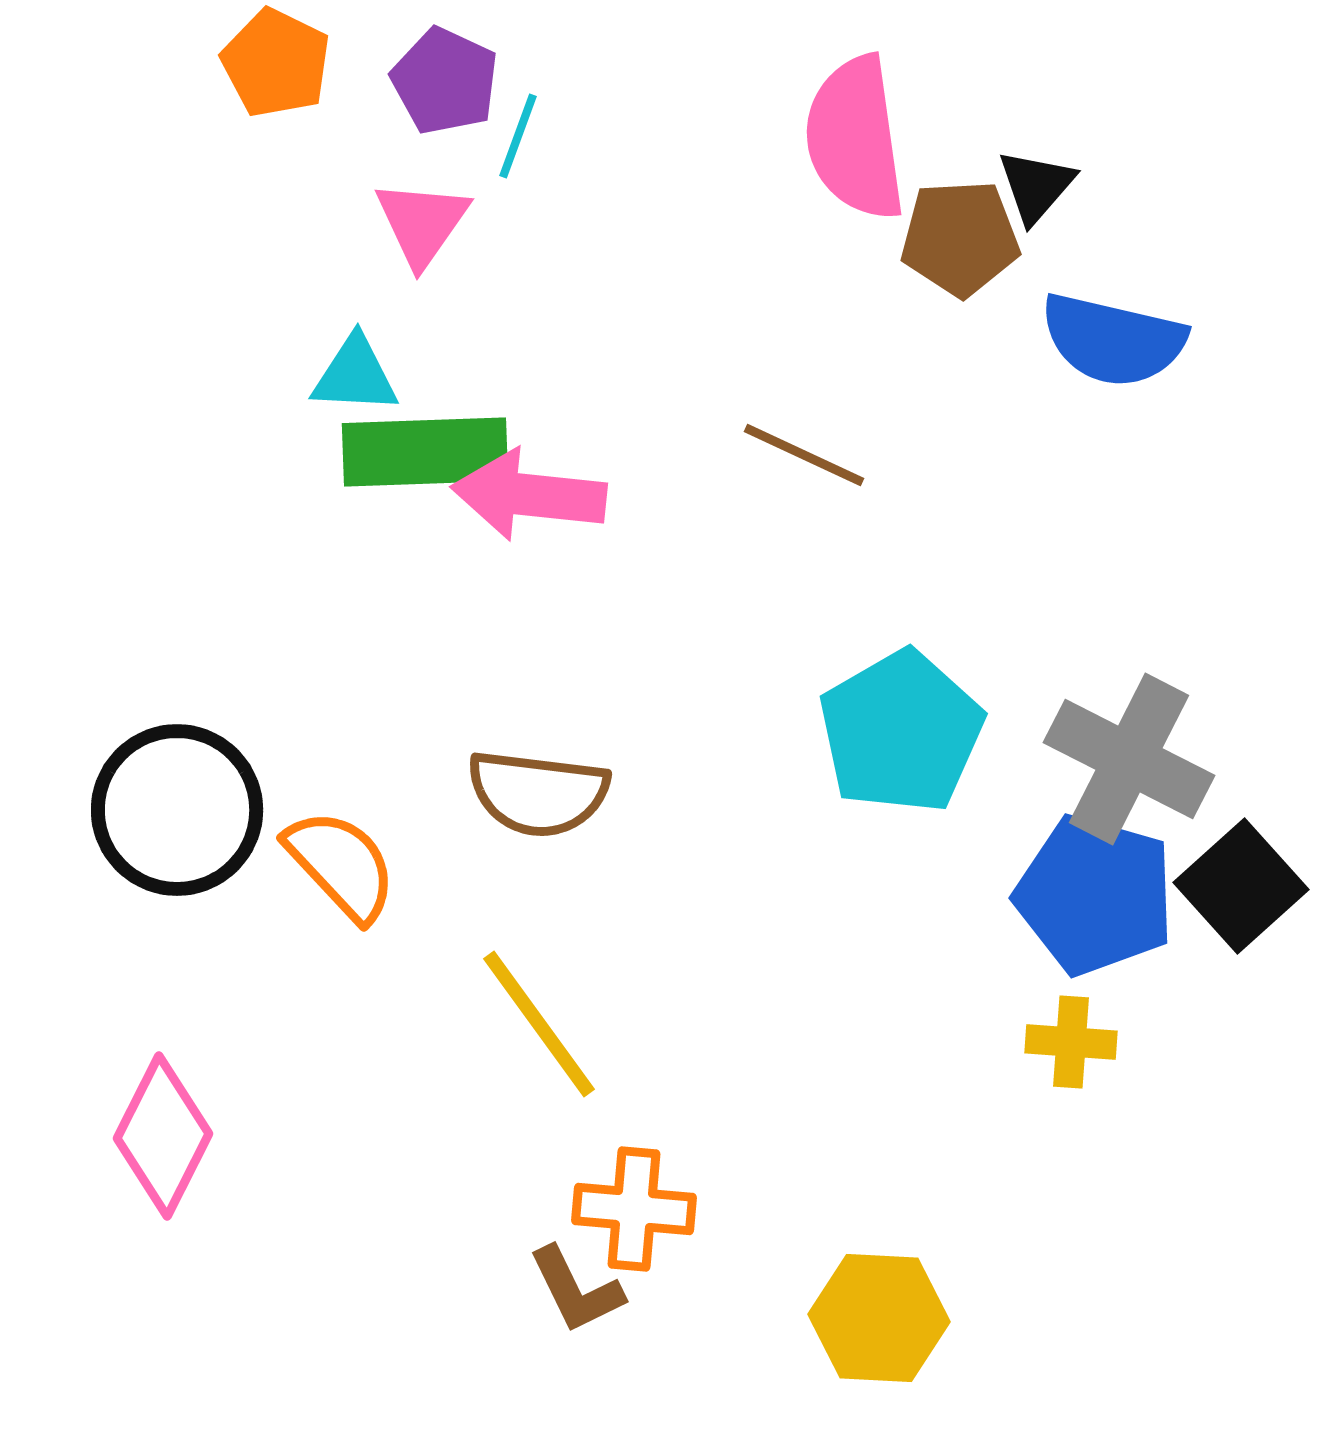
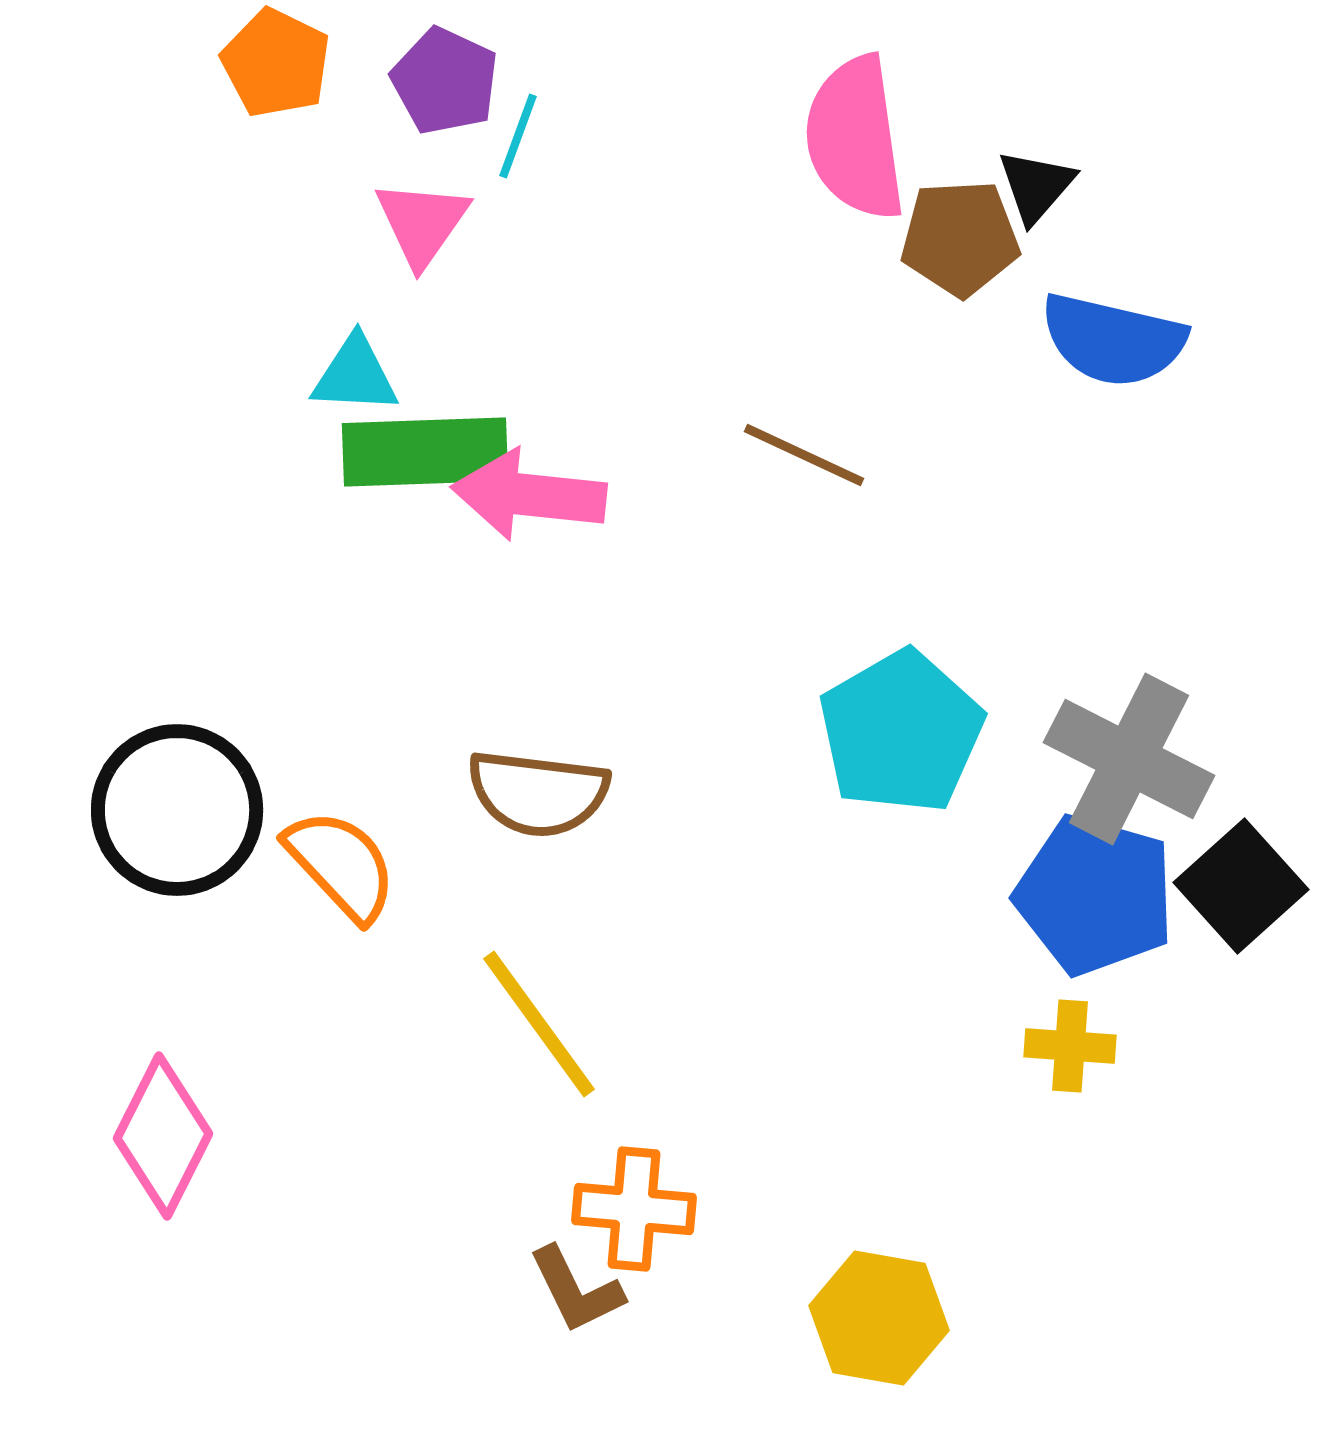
yellow cross: moved 1 px left, 4 px down
yellow hexagon: rotated 7 degrees clockwise
